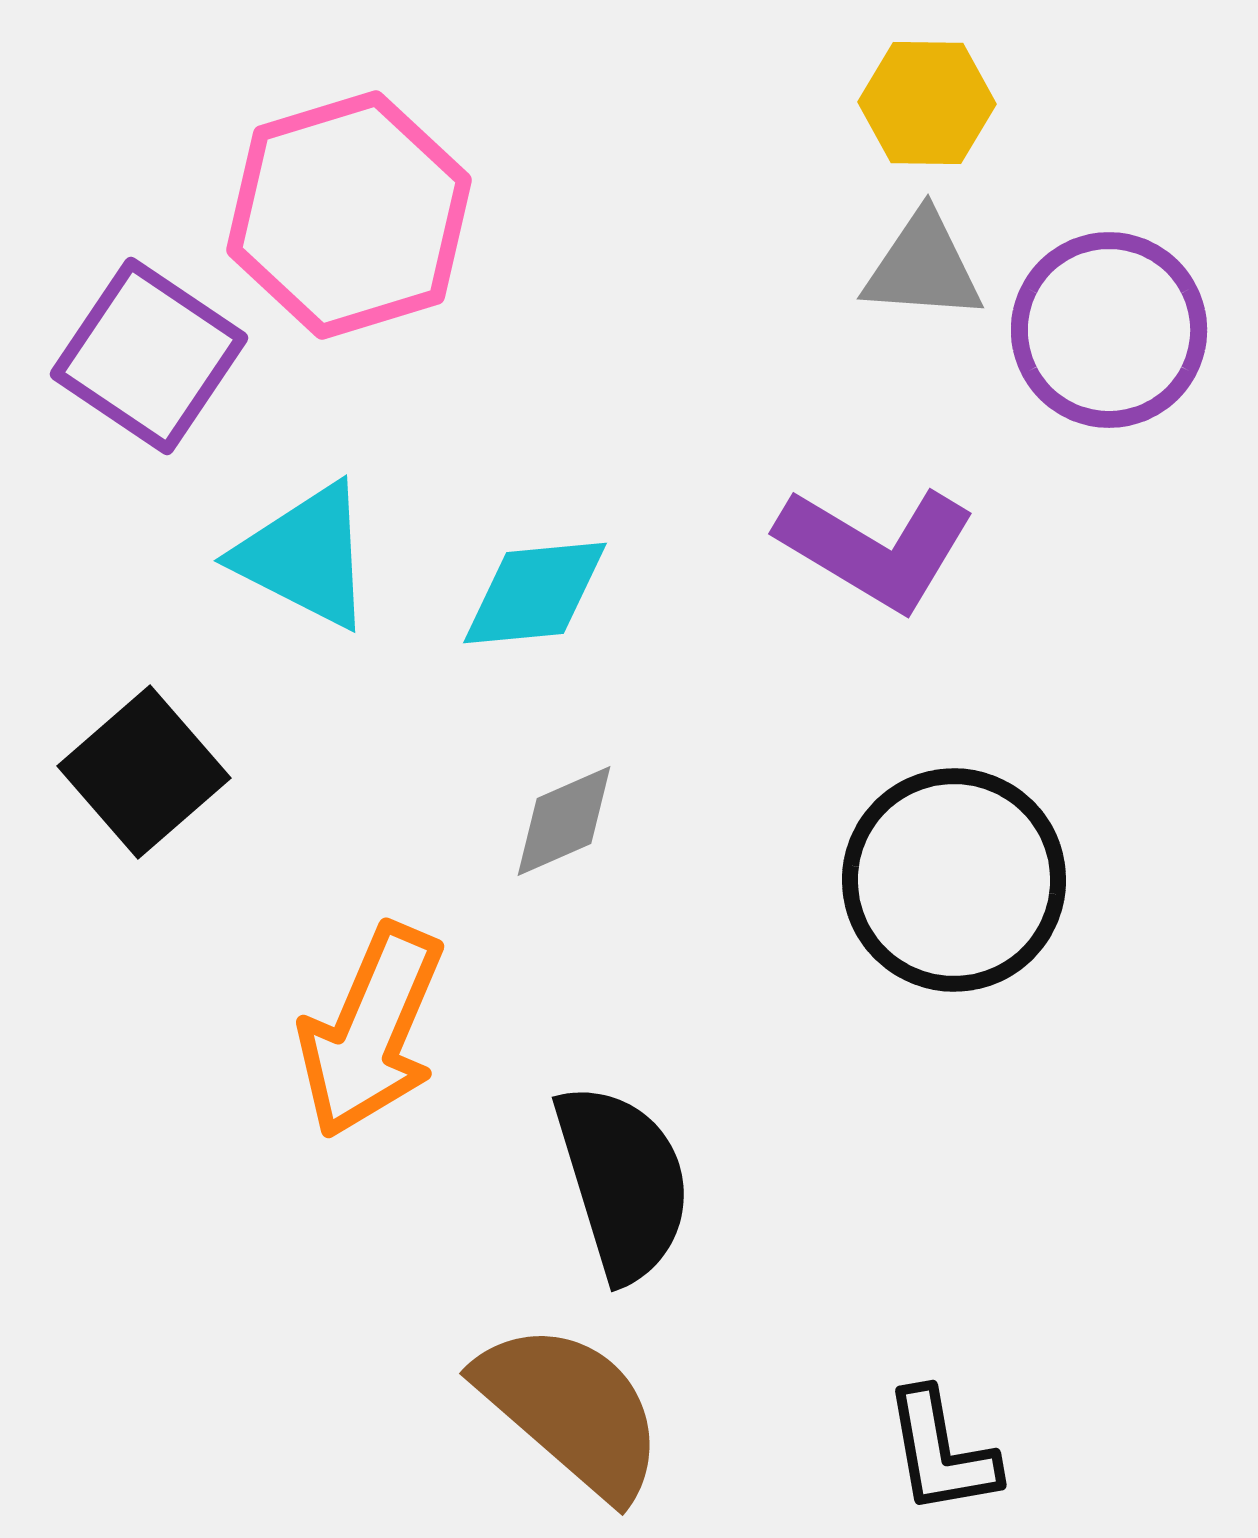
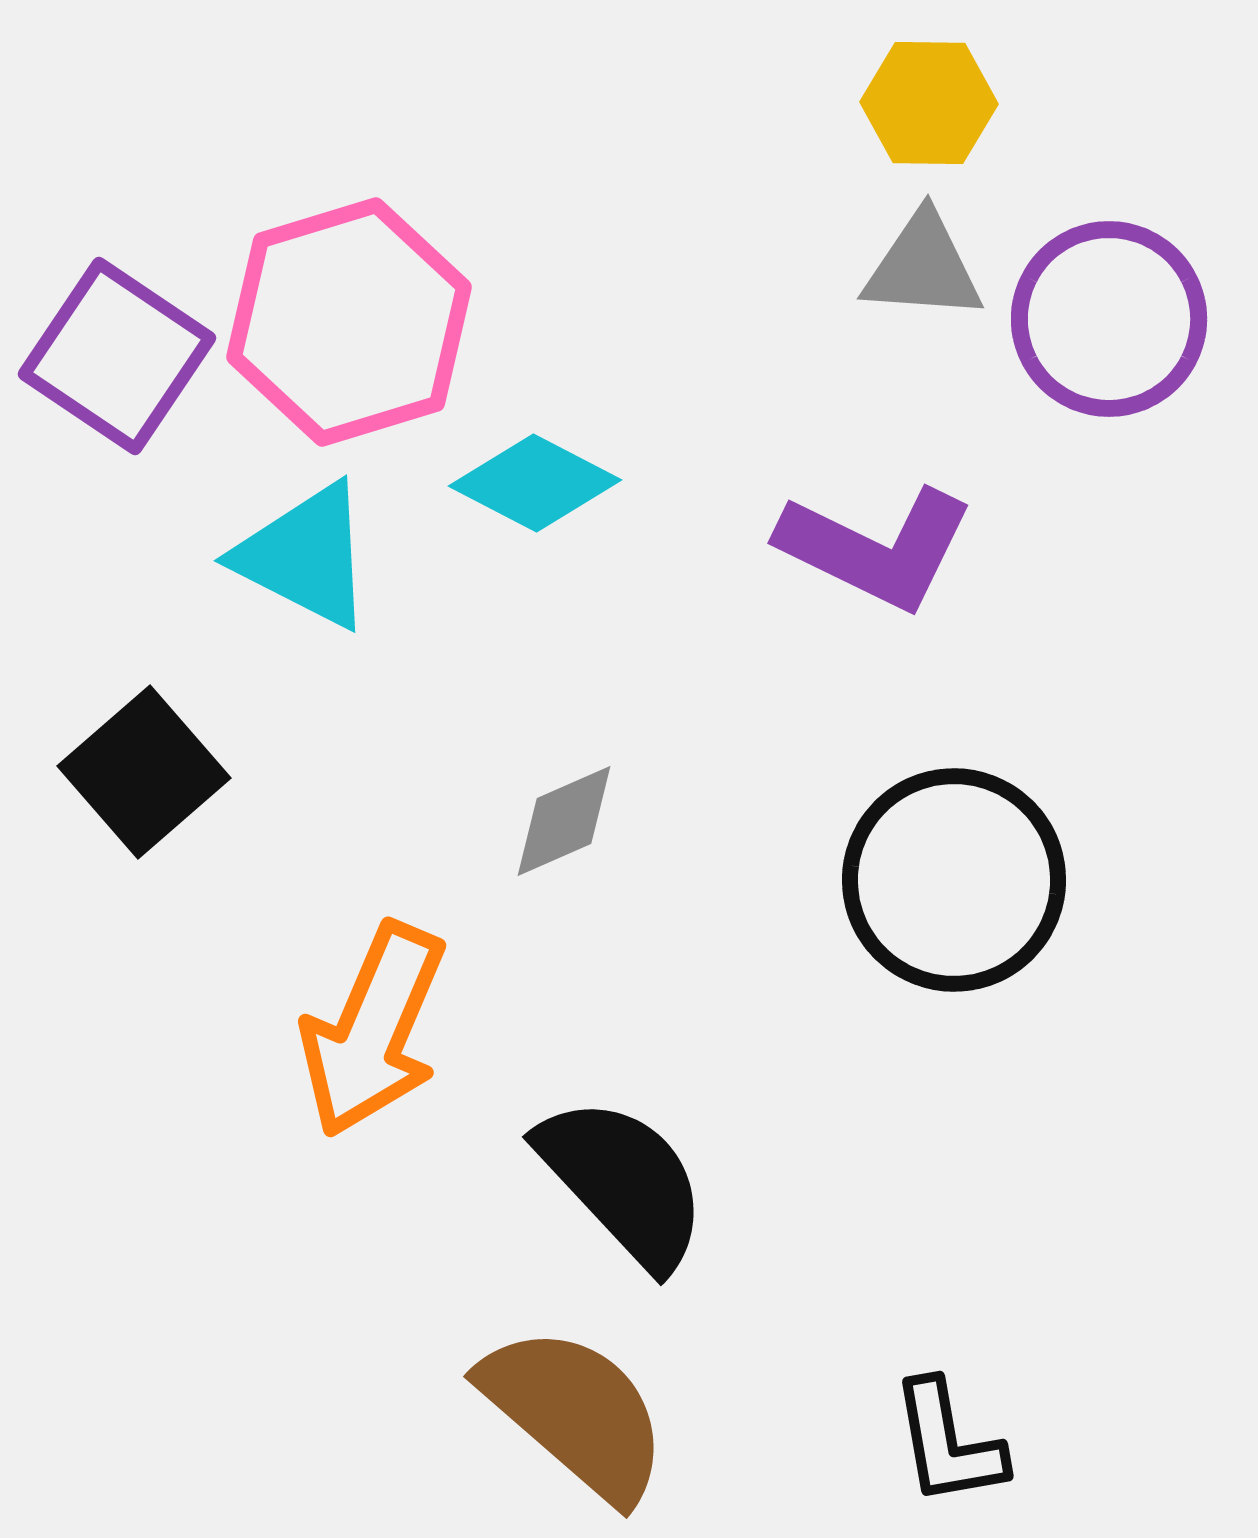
yellow hexagon: moved 2 px right
pink hexagon: moved 107 px down
purple circle: moved 11 px up
purple square: moved 32 px left
purple L-shape: rotated 5 degrees counterclockwise
cyan diamond: moved 110 px up; rotated 33 degrees clockwise
orange arrow: moved 2 px right, 1 px up
black semicircle: rotated 26 degrees counterclockwise
brown semicircle: moved 4 px right, 3 px down
black L-shape: moved 7 px right, 9 px up
